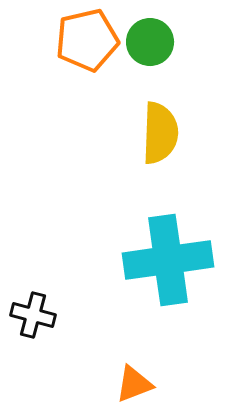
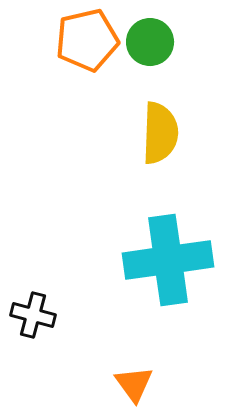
orange triangle: rotated 45 degrees counterclockwise
